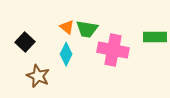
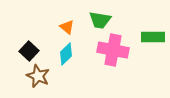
green trapezoid: moved 13 px right, 9 px up
green rectangle: moved 2 px left
black square: moved 4 px right, 9 px down
cyan diamond: rotated 20 degrees clockwise
